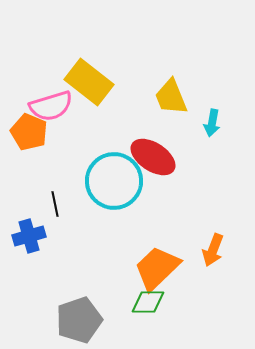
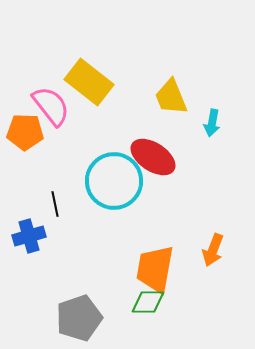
pink semicircle: rotated 111 degrees counterclockwise
orange pentagon: moved 4 px left; rotated 21 degrees counterclockwise
orange trapezoid: moved 2 px left, 1 px down; rotated 36 degrees counterclockwise
gray pentagon: moved 2 px up
